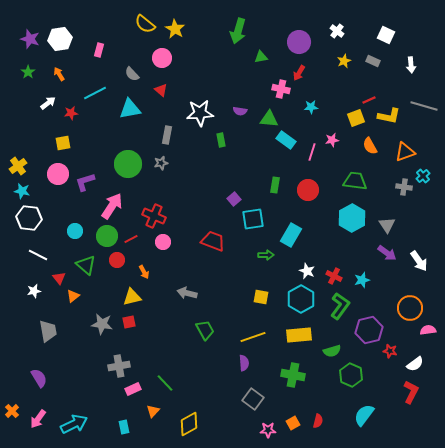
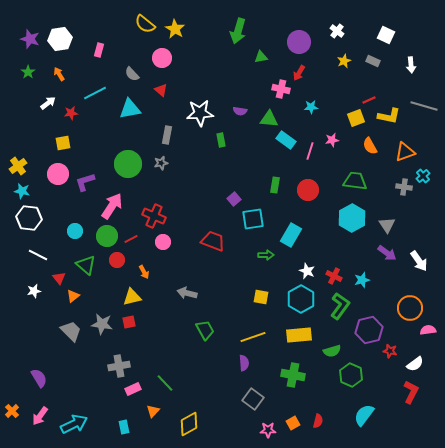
pink line at (312, 152): moved 2 px left, 1 px up
gray trapezoid at (48, 331): moved 23 px right; rotated 35 degrees counterclockwise
pink arrow at (38, 419): moved 2 px right, 3 px up
